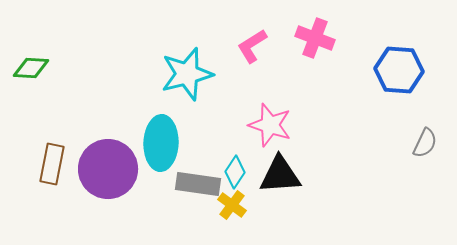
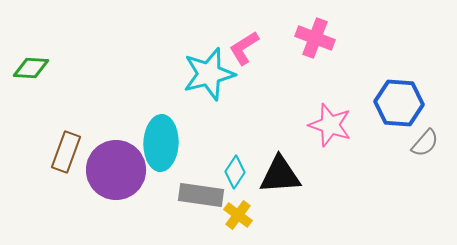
pink L-shape: moved 8 px left, 2 px down
blue hexagon: moved 33 px down
cyan star: moved 22 px right
pink star: moved 60 px right
gray semicircle: rotated 16 degrees clockwise
brown rectangle: moved 14 px right, 12 px up; rotated 9 degrees clockwise
purple circle: moved 8 px right, 1 px down
gray rectangle: moved 3 px right, 11 px down
yellow cross: moved 6 px right, 10 px down
